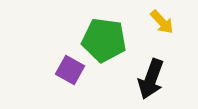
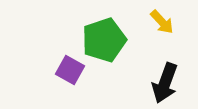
green pentagon: rotated 27 degrees counterclockwise
black arrow: moved 14 px right, 4 px down
